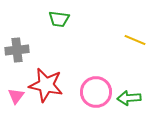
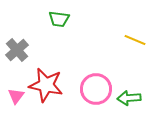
gray cross: rotated 35 degrees counterclockwise
pink circle: moved 3 px up
